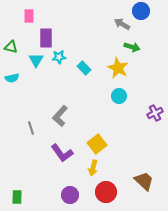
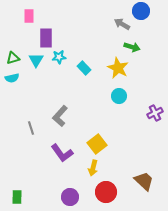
green triangle: moved 2 px right, 11 px down; rotated 32 degrees counterclockwise
purple circle: moved 2 px down
